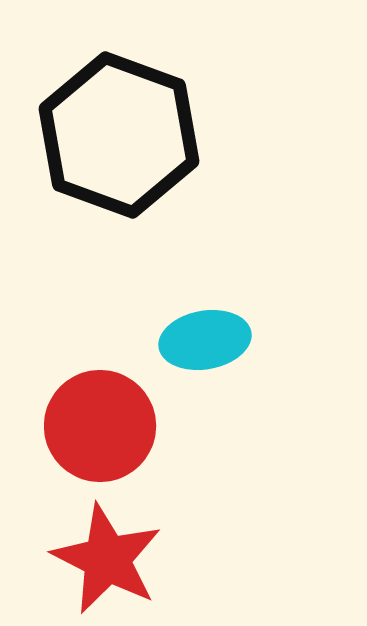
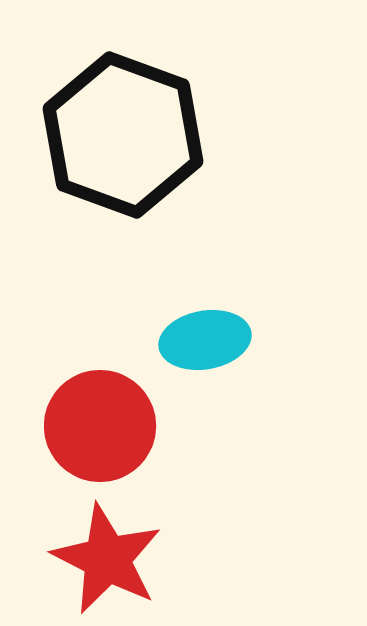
black hexagon: moved 4 px right
